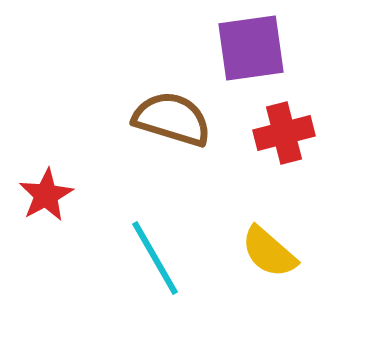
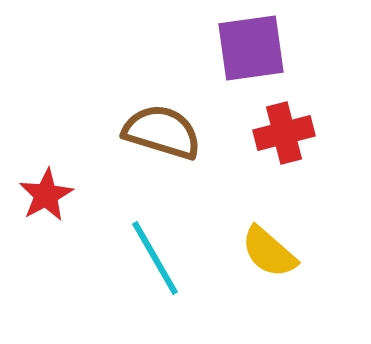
brown semicircle: moved 10 px left, 13 px down
